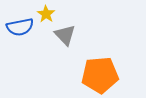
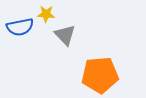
yellow star: rotated 30 degrees counterclockwise
